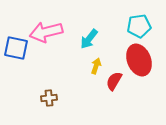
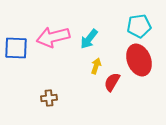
pink arrow: moved 7 px right, 5 px down
blue square: rotated 10 degrees counterclockwise
red semicircle: moved 2 px left, 1 px down
